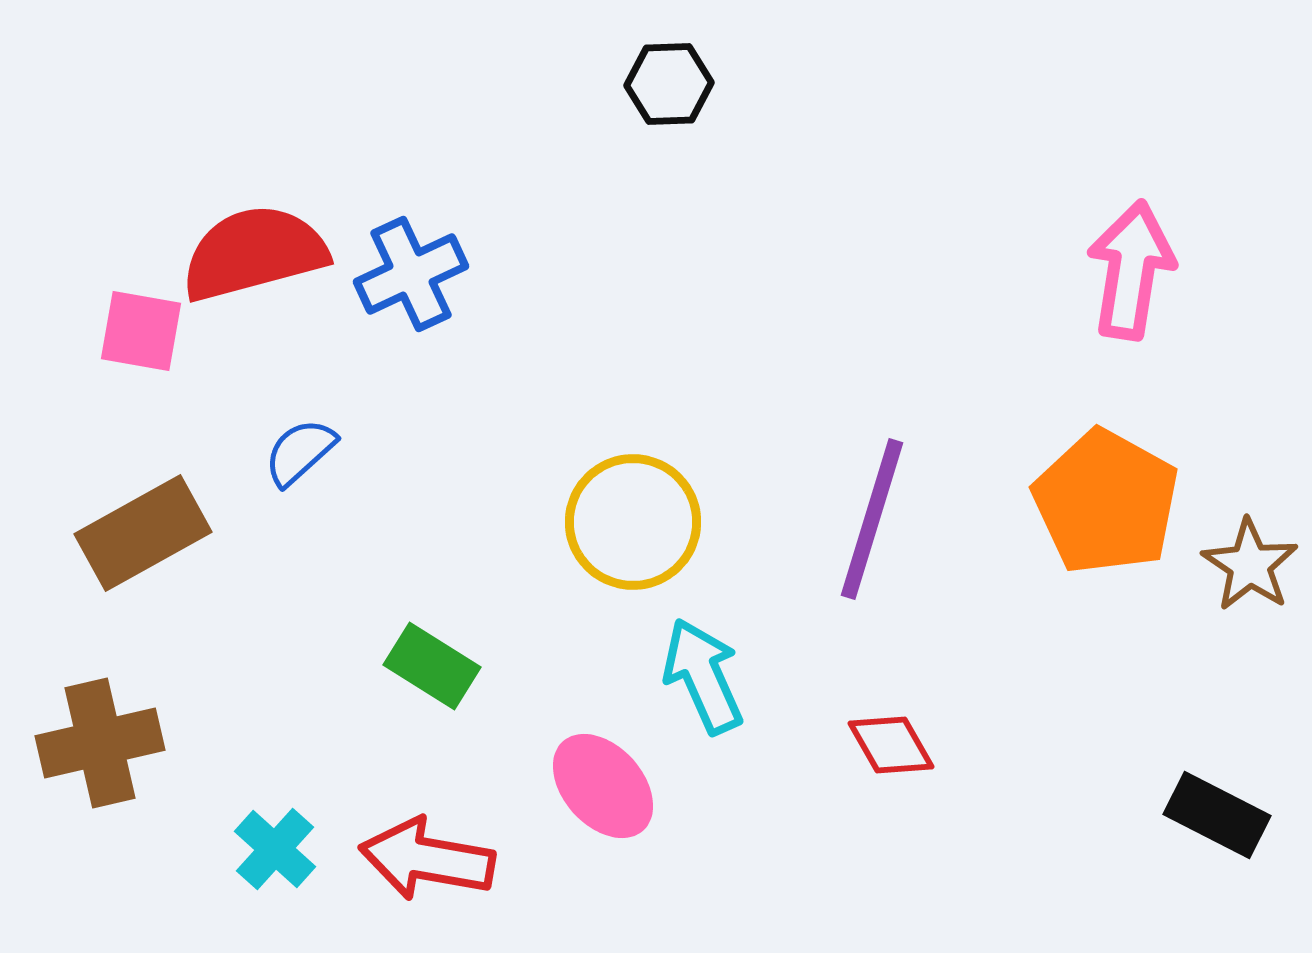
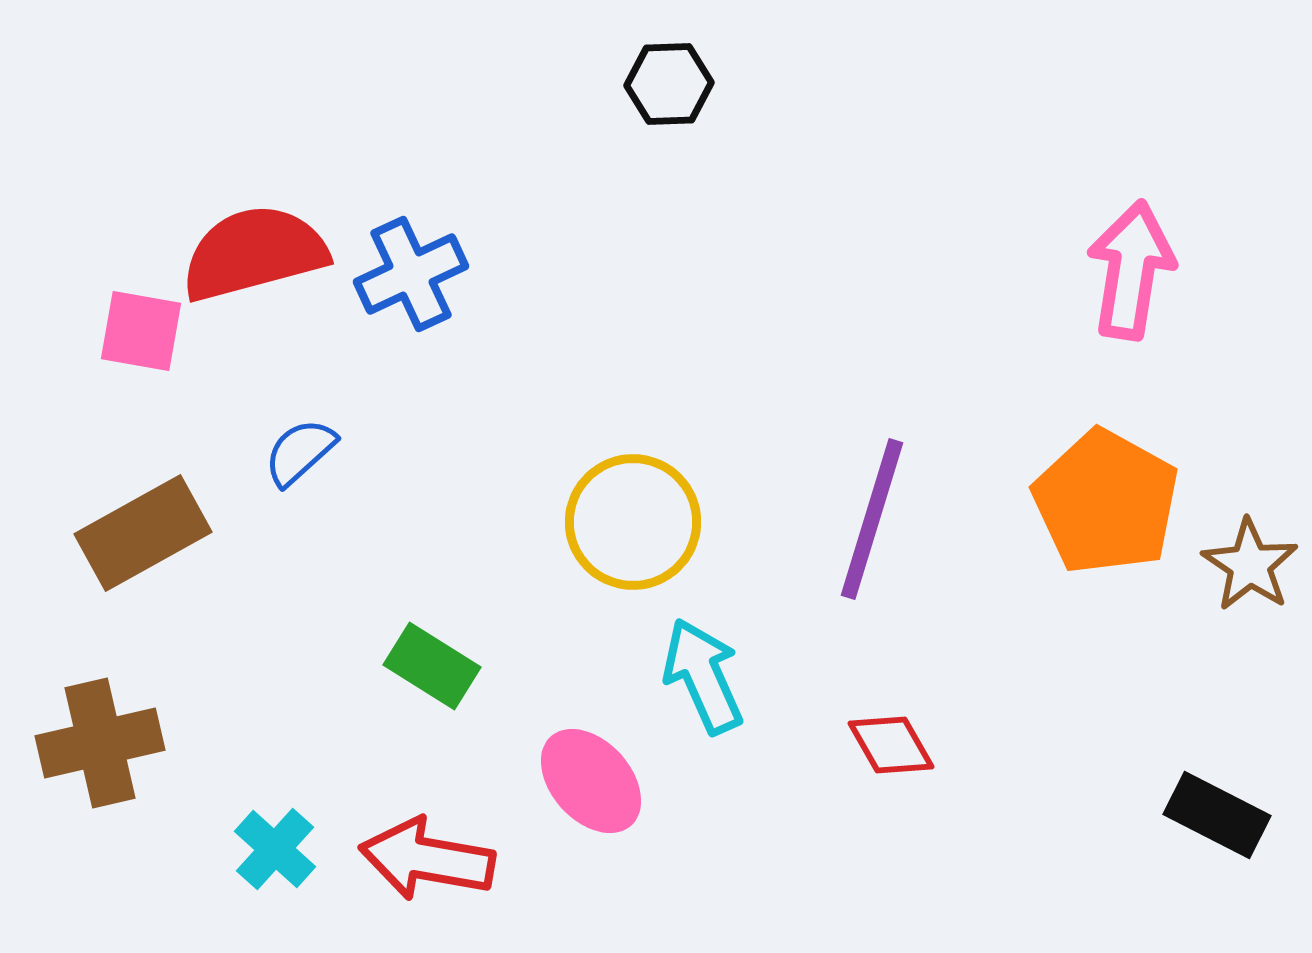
pink ellipse: moved 12 px left, 5 px up
